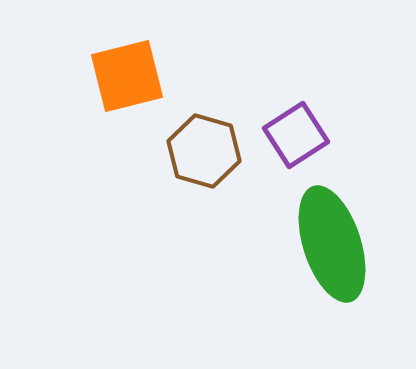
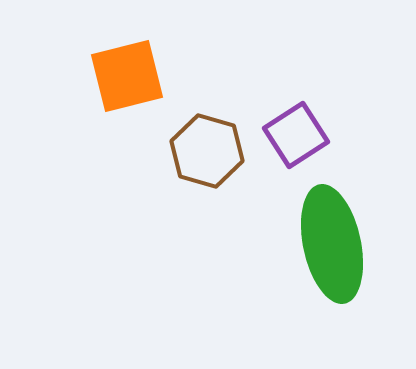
brown hexagon: moved 3 px right
green ellipse: rotated 6 degrees clockwise
